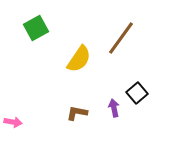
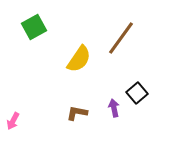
green square: moved 2 px left, 1 px up
pink arrow: moved 1 px up; rotated 108 degrees clockwise
